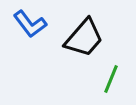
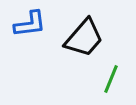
blue L-shape: rotated 60 degrees counterclockwise
